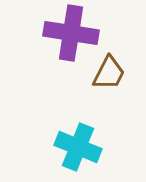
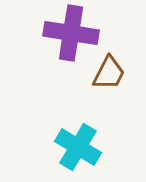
cyan cross: rotated 9 degrees clockwise
